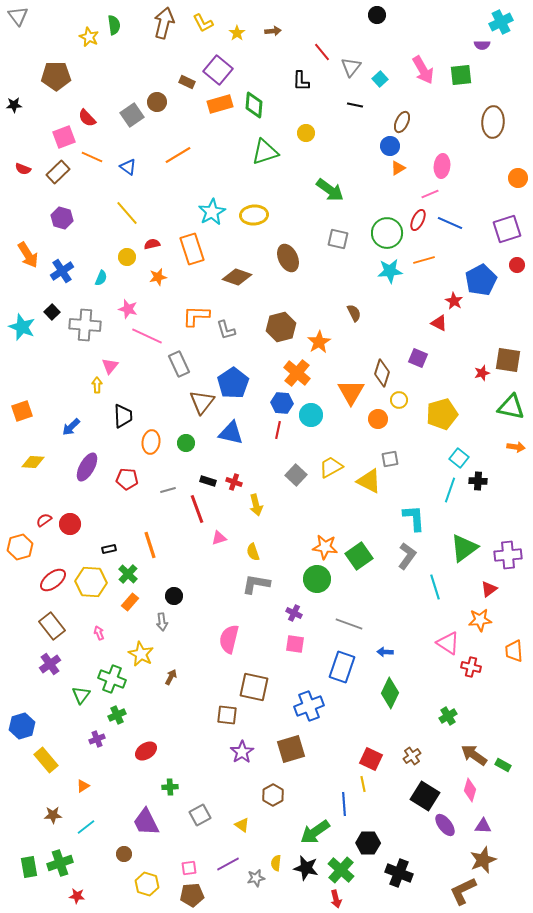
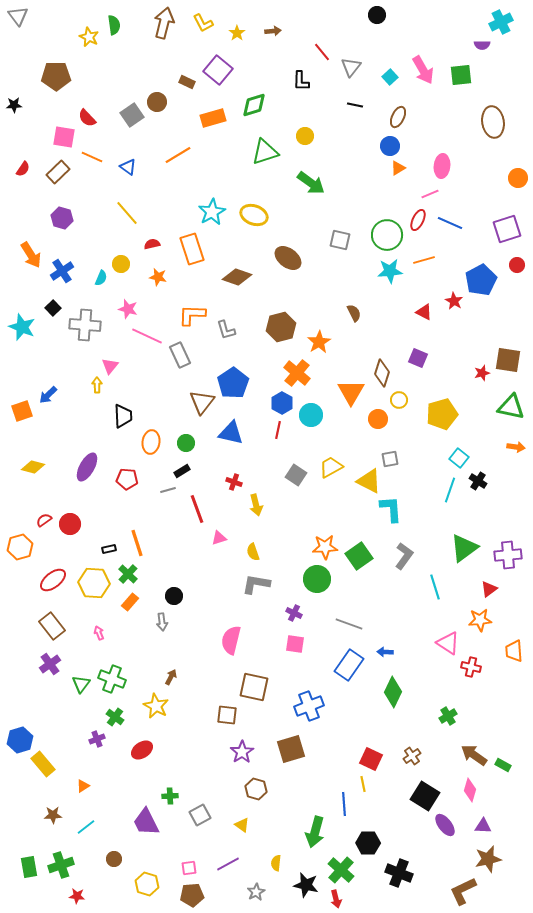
cyan square at (380, 79): moved 10 px right, 2 px up
orange rectangle at (220, 104): moved 7 px left, 14 px down
green diamond at (254, 105): rotated 68 degrees clockwise
brown ellipse at (402, 122): moved 4 px left, 5 px up
brown ellipse at (493, 122): rotated 12 degrees counterclockwise
yellow circle at (306, 133): moved 1 px left, 3 px down
pink square at (64, 137): rotated 30 degrees clockwise
red semicircle at (23, 169): rotated 77 degrees counterclockwise
green arrow at (330, 190): moved 19 px left, 7 px up
yellow ellipse at (254, 215): rotated 24 degrees clockwise
green circle at (387, 233): moved 2 px down
gray square at (338, 239): moved 2 px right, 1 px down
orange arrow at (28, 255): moved 3 px right
yellow circle at (127, 257): moved 6 px left, 7 px down
brown ellipse at (288, 258): rotated 28 degrees counterclockwise
orange star at (158, 277): rotated 24 degrees clockwise
black square at (52, 312): moved 1 px right, 4 px up
orange L-shape at (196, 316): moved 4 px left, 1 px up
red triangle at (439, 323): moved 15 px left, 11 px up
gray rectangle at (179, 364): moved 1 px right, 9 px up
blue hexagon at (282, 403): rotated 25 degrees clockwise
blue arrow at (71, 427): moved 23 px left, 32 px up
yellow diamond at (33, 462): moved 5 px down; rotated 10 degrees clockwise
gray square at (296, 475): rotated 10 degrees counterclockwise
black rectangle at (208, 481): moved 26 px left, 10 px up; rotated 49 degrees counterclockwise
black cross at (478, 481): rotated 30 degrees clockwise
cyan L-shape at (414, 518): moved 23 px left, 9 px up
orange line at (150, 545): moved 13 px left, 2 px up
orange star at (325, 547): rotated 10 degrees counterclockwise
gray L-shape at (407, 556): moved 3 px left
yellow hexagon at (91, 582): moved 3 px right, 1 px down
pink semicircle at (229, 639): moved 2 px right, 1 px down
yellow star at (141, 654): moved 15 px right, 52 px down
blue rectangle at (342, 667): moved 7 px right, 2 px up; rotated 16 degrees clockwise
green diamond at (390, 693): moved 3 px right, 1 px up
green triangle at (81, 695): moved 11 px up
green cross at (117, 715): moved 2 px left, 2 px down; rotated 30 degrees counterclockwise
blue hexagon at (22, 726): moved 2 px left, 14 px down
red ellipse at (146, 751): moved 4 px left, 1 px up
yellow rectangle at (46, 760): moved 3 px left, 4 px down
green cross at (170, 787): moved 9 px down
brown hexagon at (273, 795): moved 17 px left, 6 px up; rotated 15 degrees counterclockwise
green arrow at (315, 832): rotated 40 degrees counterclockwise
brown circle at (124, 854): moved 10 px left, 5 px down
brown star at (483, 860): moved 5 px right, 1 px up; rotated 8 degrees clockwise
green cross at (60, 863): moved 1 px right, 2 px down
black star at (306, 868): moved 17 px down
gray star at (256, 878): moved 14 px down; rotated 18 degrees counterclockwise
